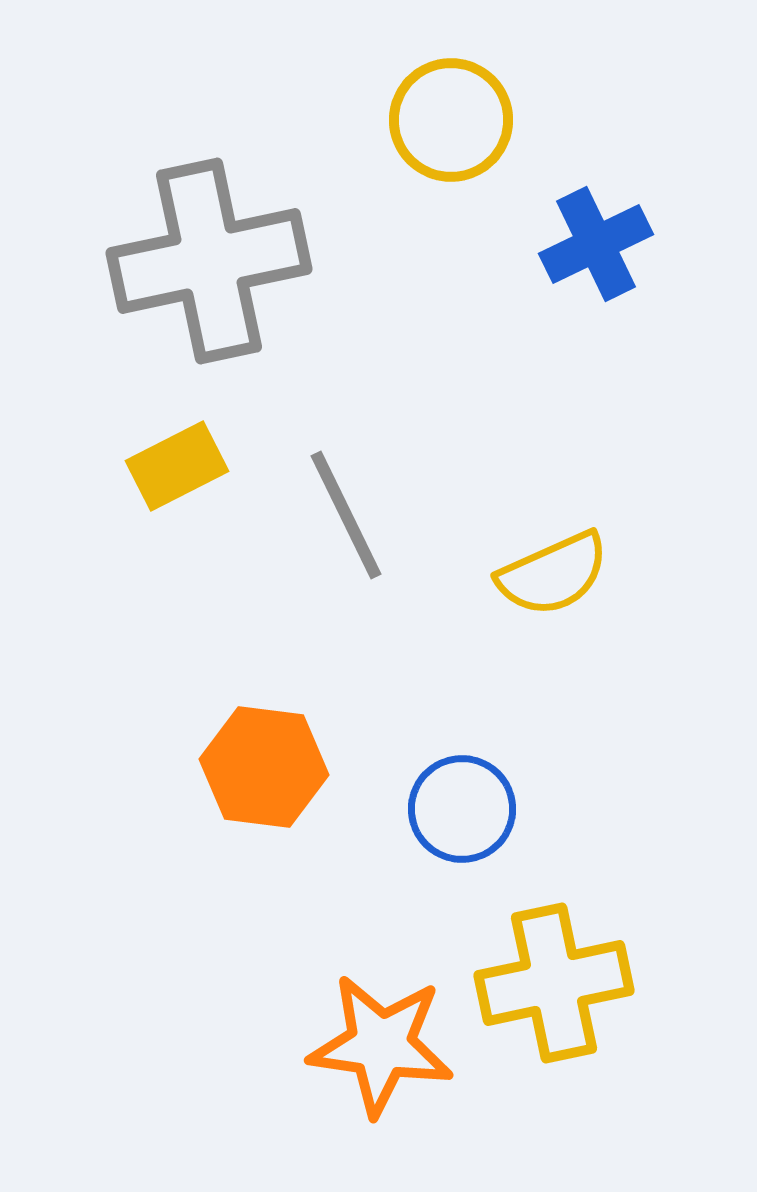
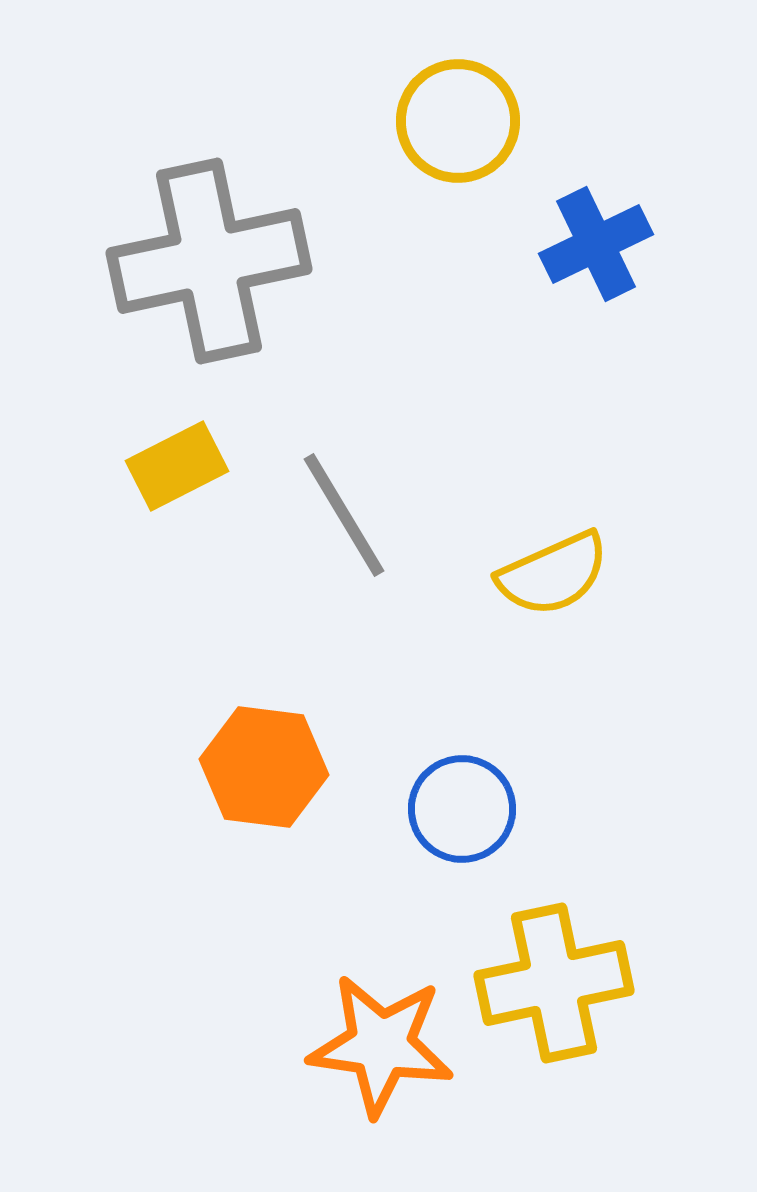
yellow circle: moved 7 px right, 1 px down
gray line: moved 2 px left; rotated 5 degrees counterclockwise
